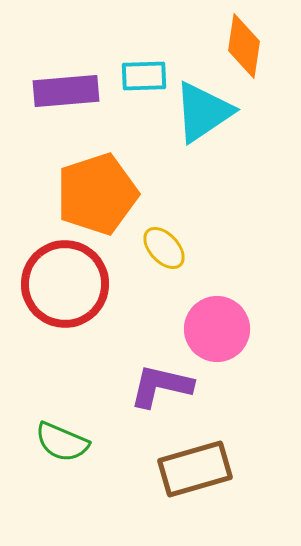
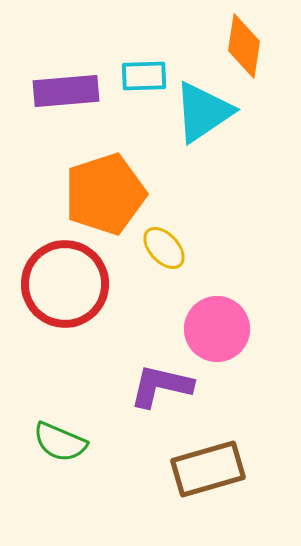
orange pentagon: moved 8 px right
green semicircle: moved 2 px left
brown rectangle: moved 13 px right
